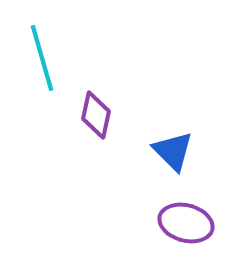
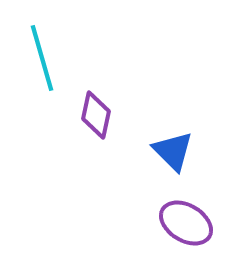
purple ellipse: rotated 16 degrees clockwise
